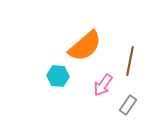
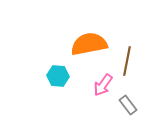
orange semicircle: moved 4 px right, 2 px up; rotated 150 degrees counterclockwise
brown line: moved 3 px left
gray rectangle: rotated 72 degrees counterclockwise
